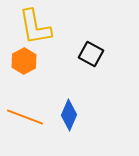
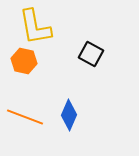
orange hexagon: rotated 20 degrees counterclockwise
